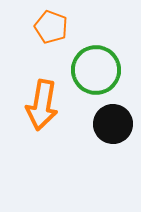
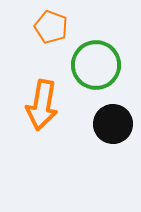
green circle: moved 5 px up
